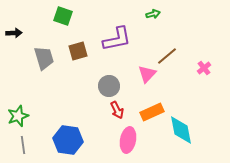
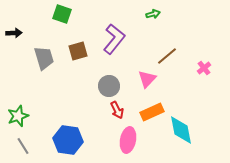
green square: moved 1 px left, 2 px up
purple L-shape: moved 3 px left; rotated 40 degrees counterclockwise
pink triangle: moved 5 px down
gray line: moved 1 px down; rotated 24 degrees counterclockwise
